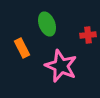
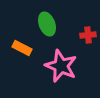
orange rectangle: rotated 36 degrees counterclockwise
